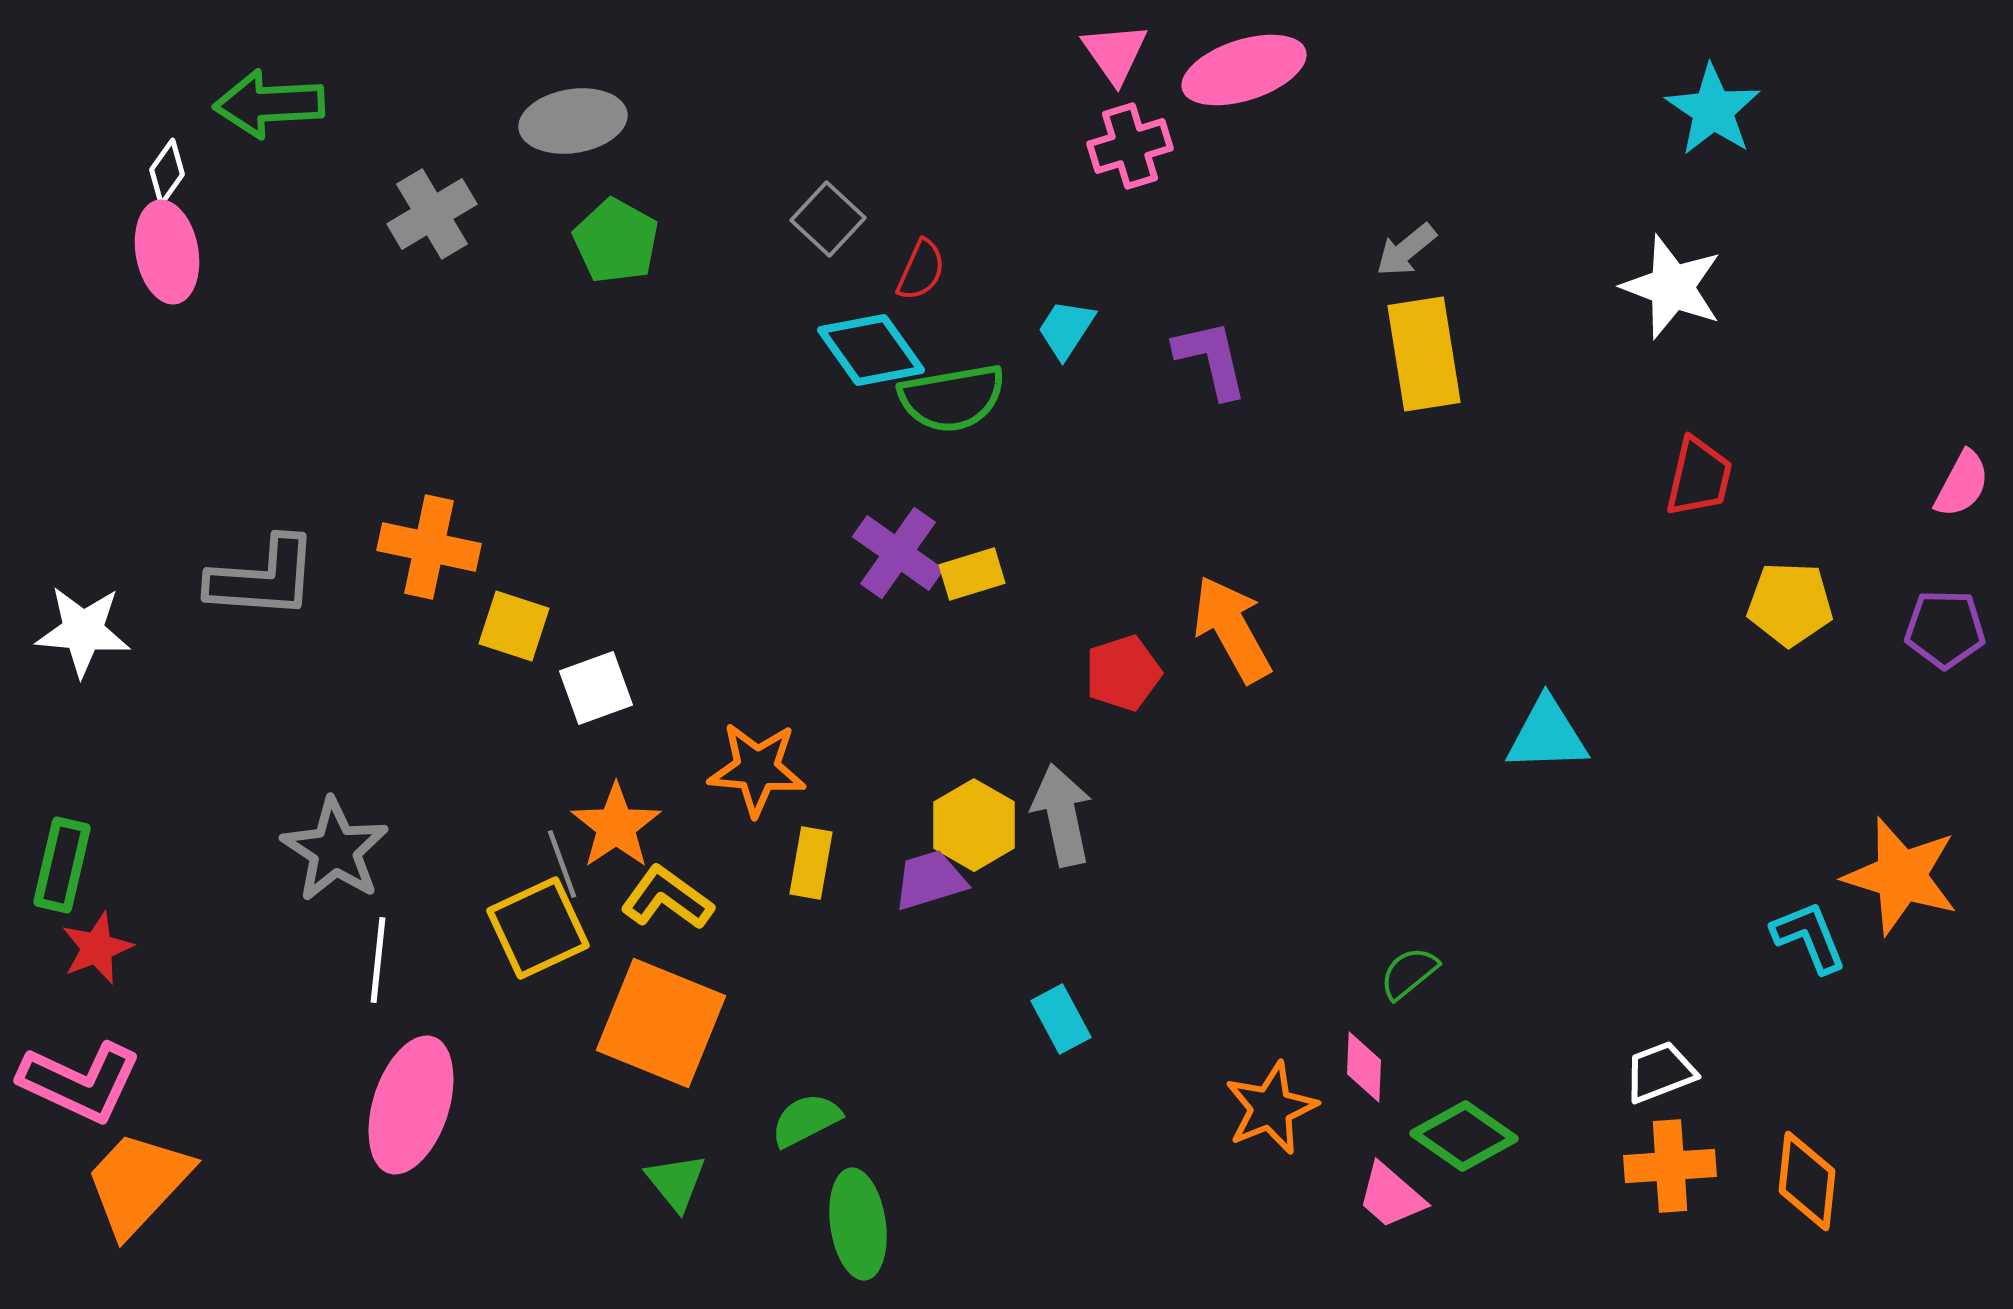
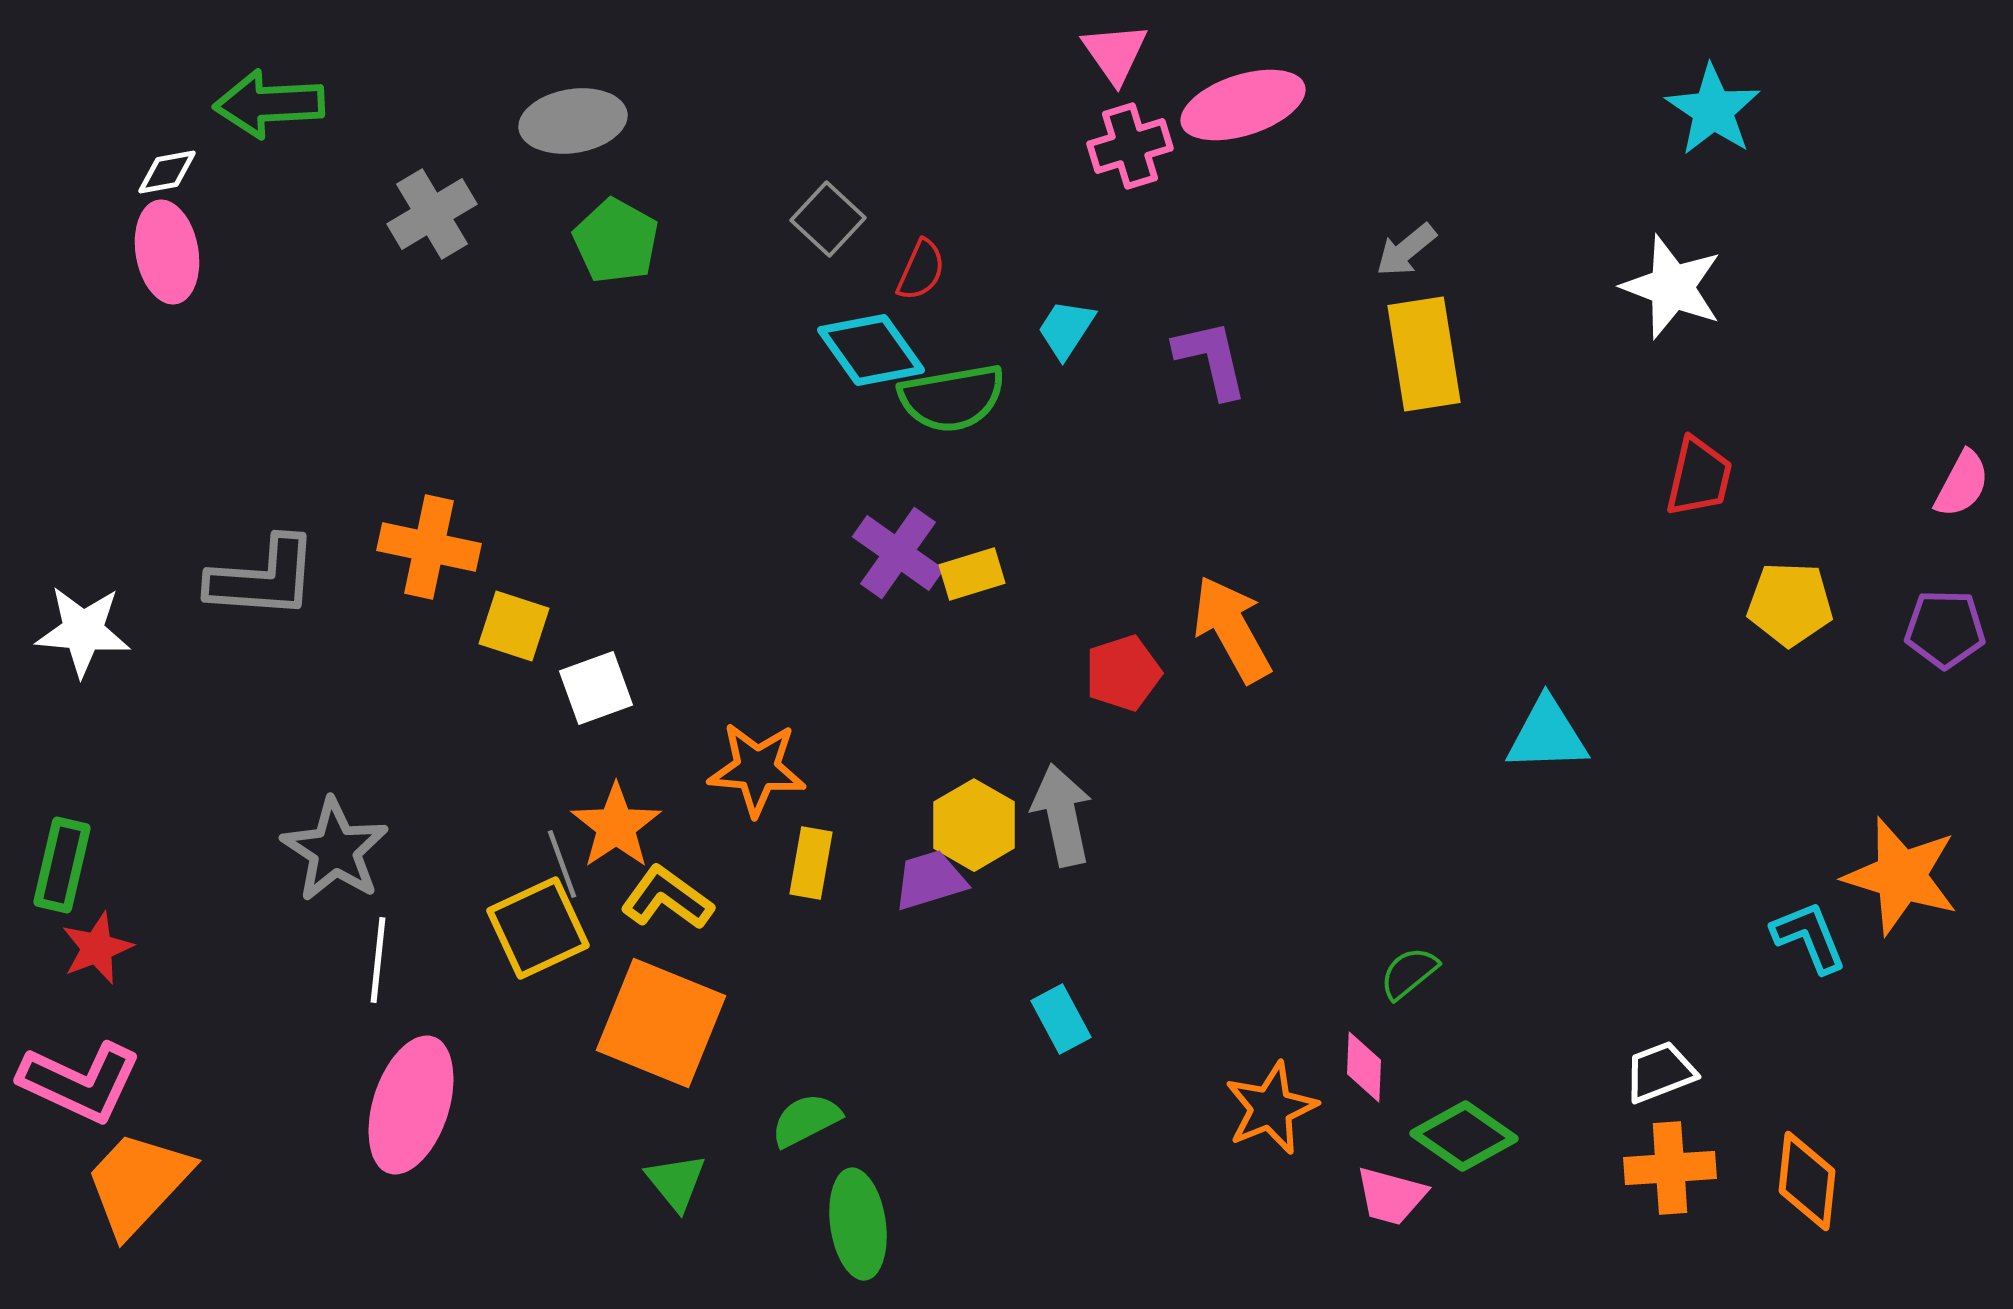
pink ellipse at (1244, 70): moved 1 px left, 35 px down
white diamond at (167, 172): rotated 44 degrees clockwise
orange cross at (1670, 1166): moved 2 px down
pink trapezoid at (1391, 1196): rotated 26 degrees counterclockwise
